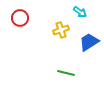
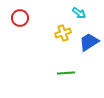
cyan arrow: moved 1 px left, 1 px down
yellow cross: moved 2 px right, 3 px down
green line: rotated 18 degrees counterclockwise
